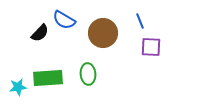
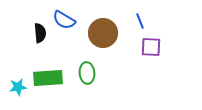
black semicircle: rotated 48 degrees counterclockwise
green ellipse: moved 1 px left, 1 px up
